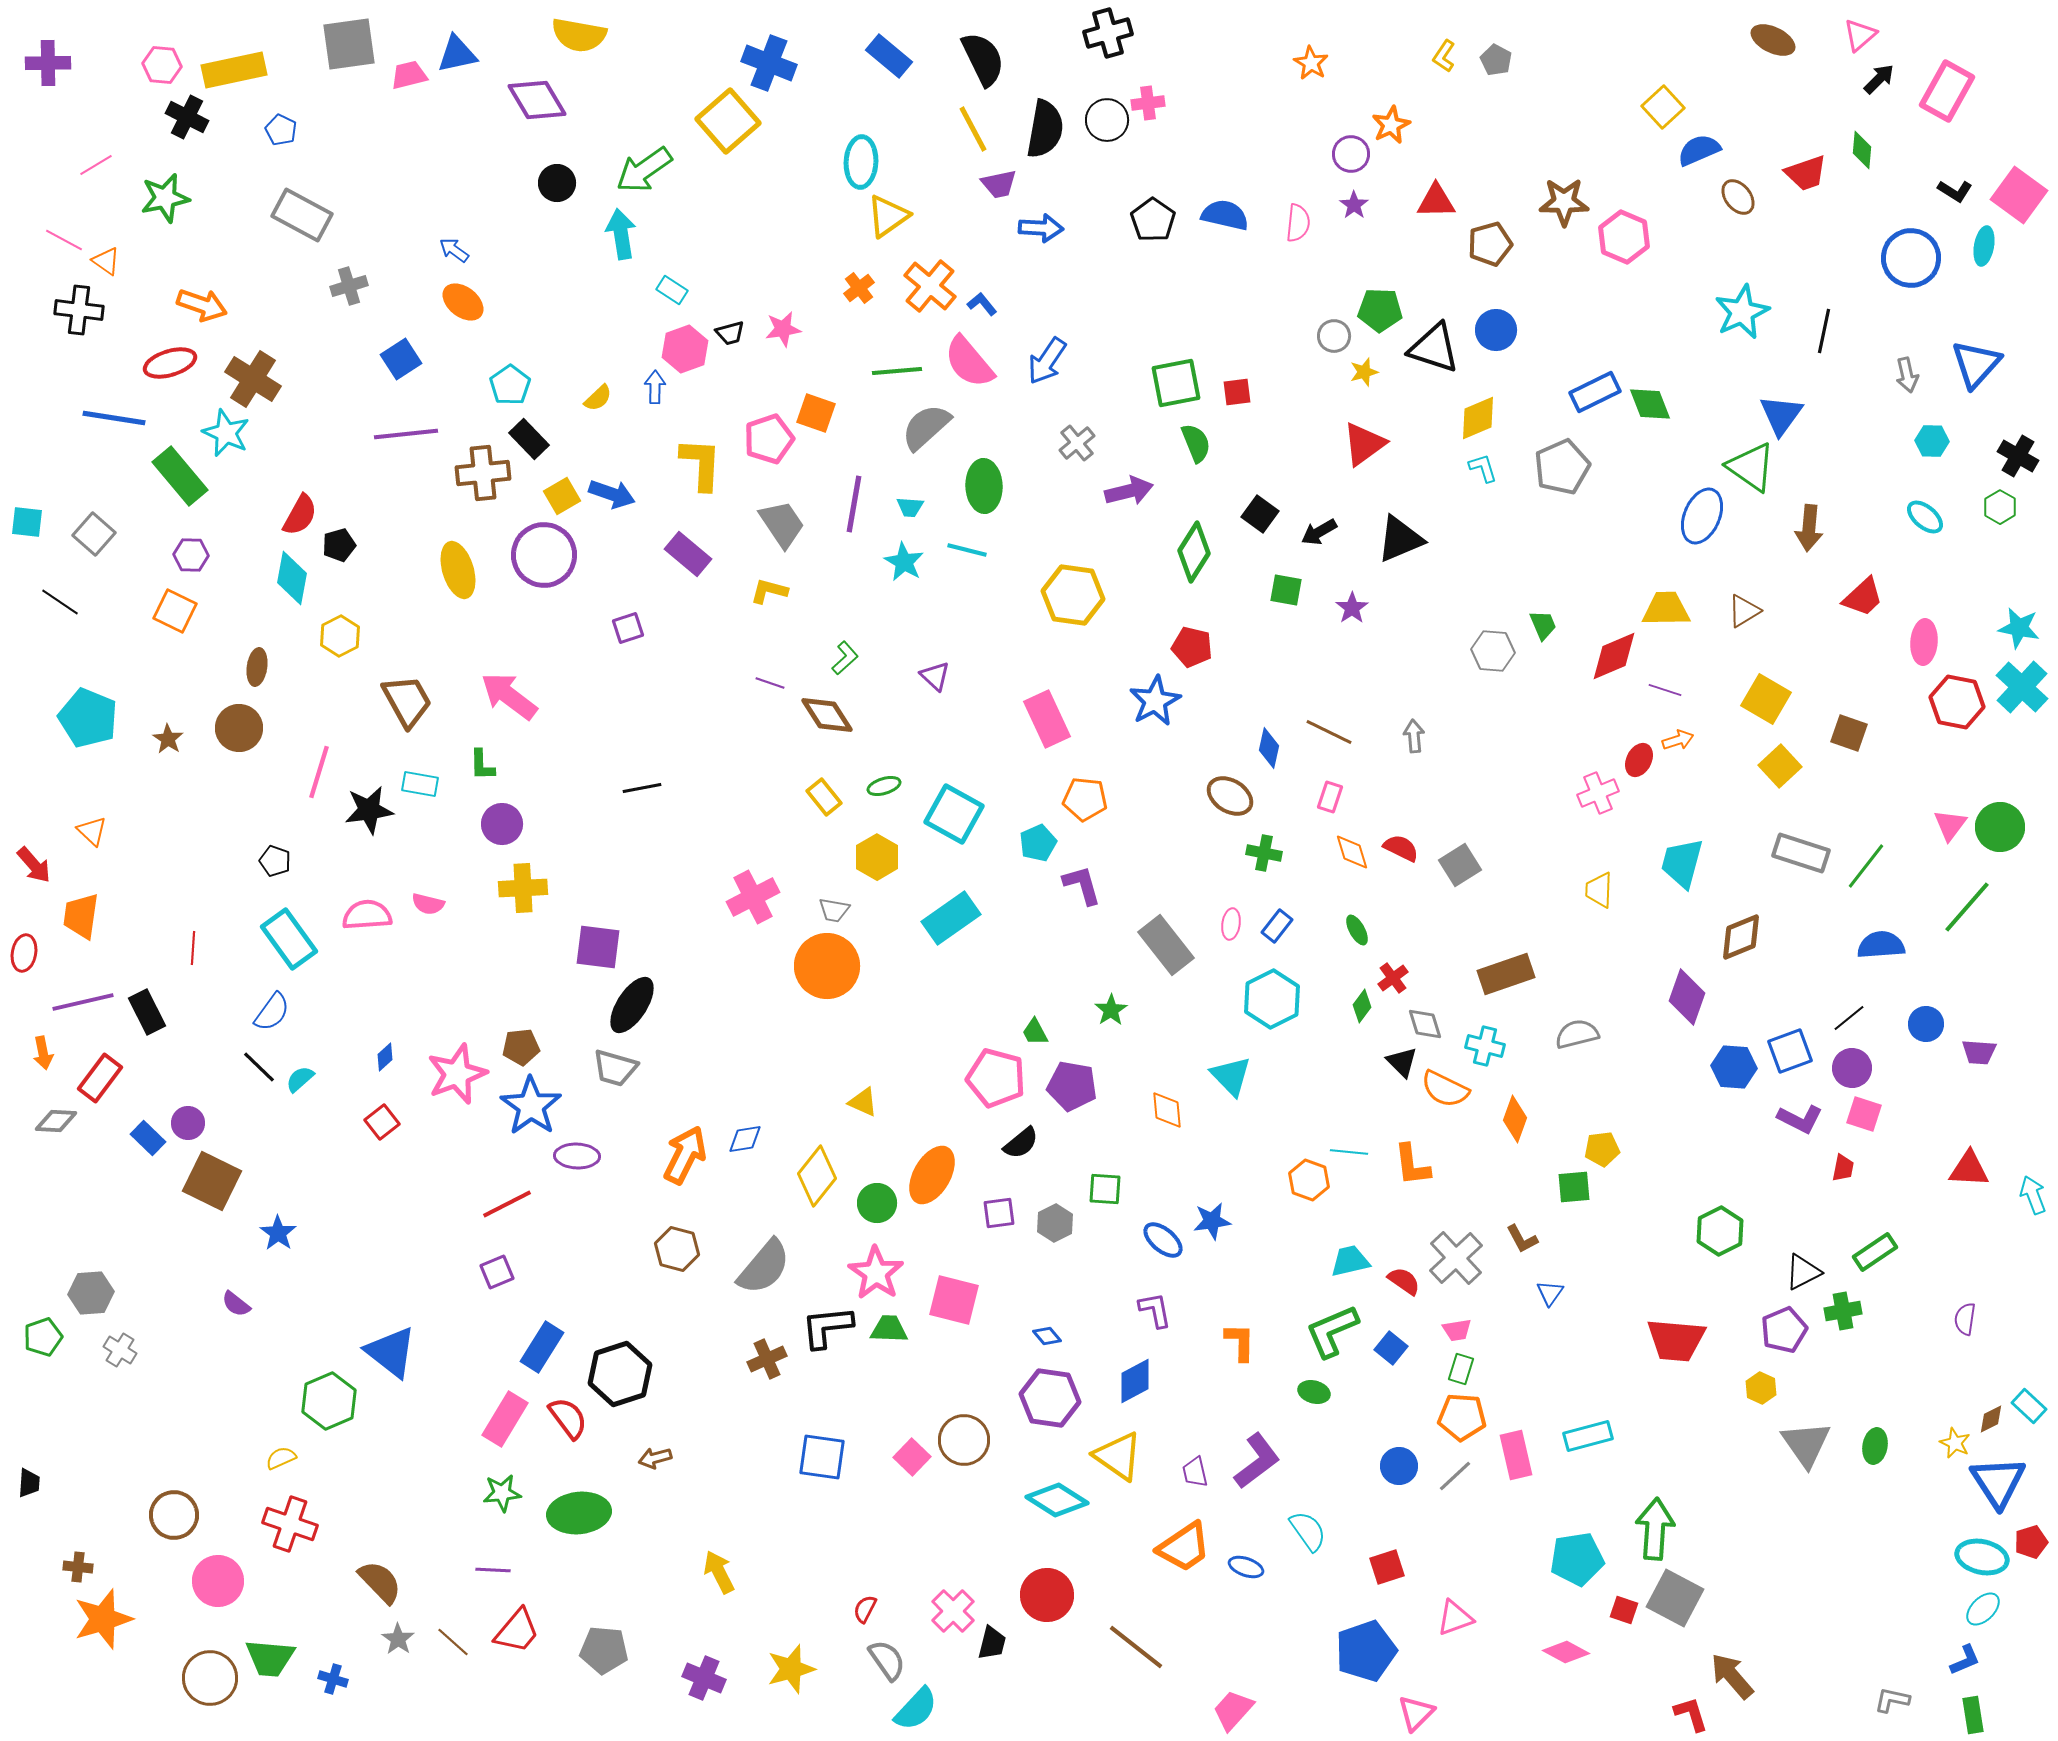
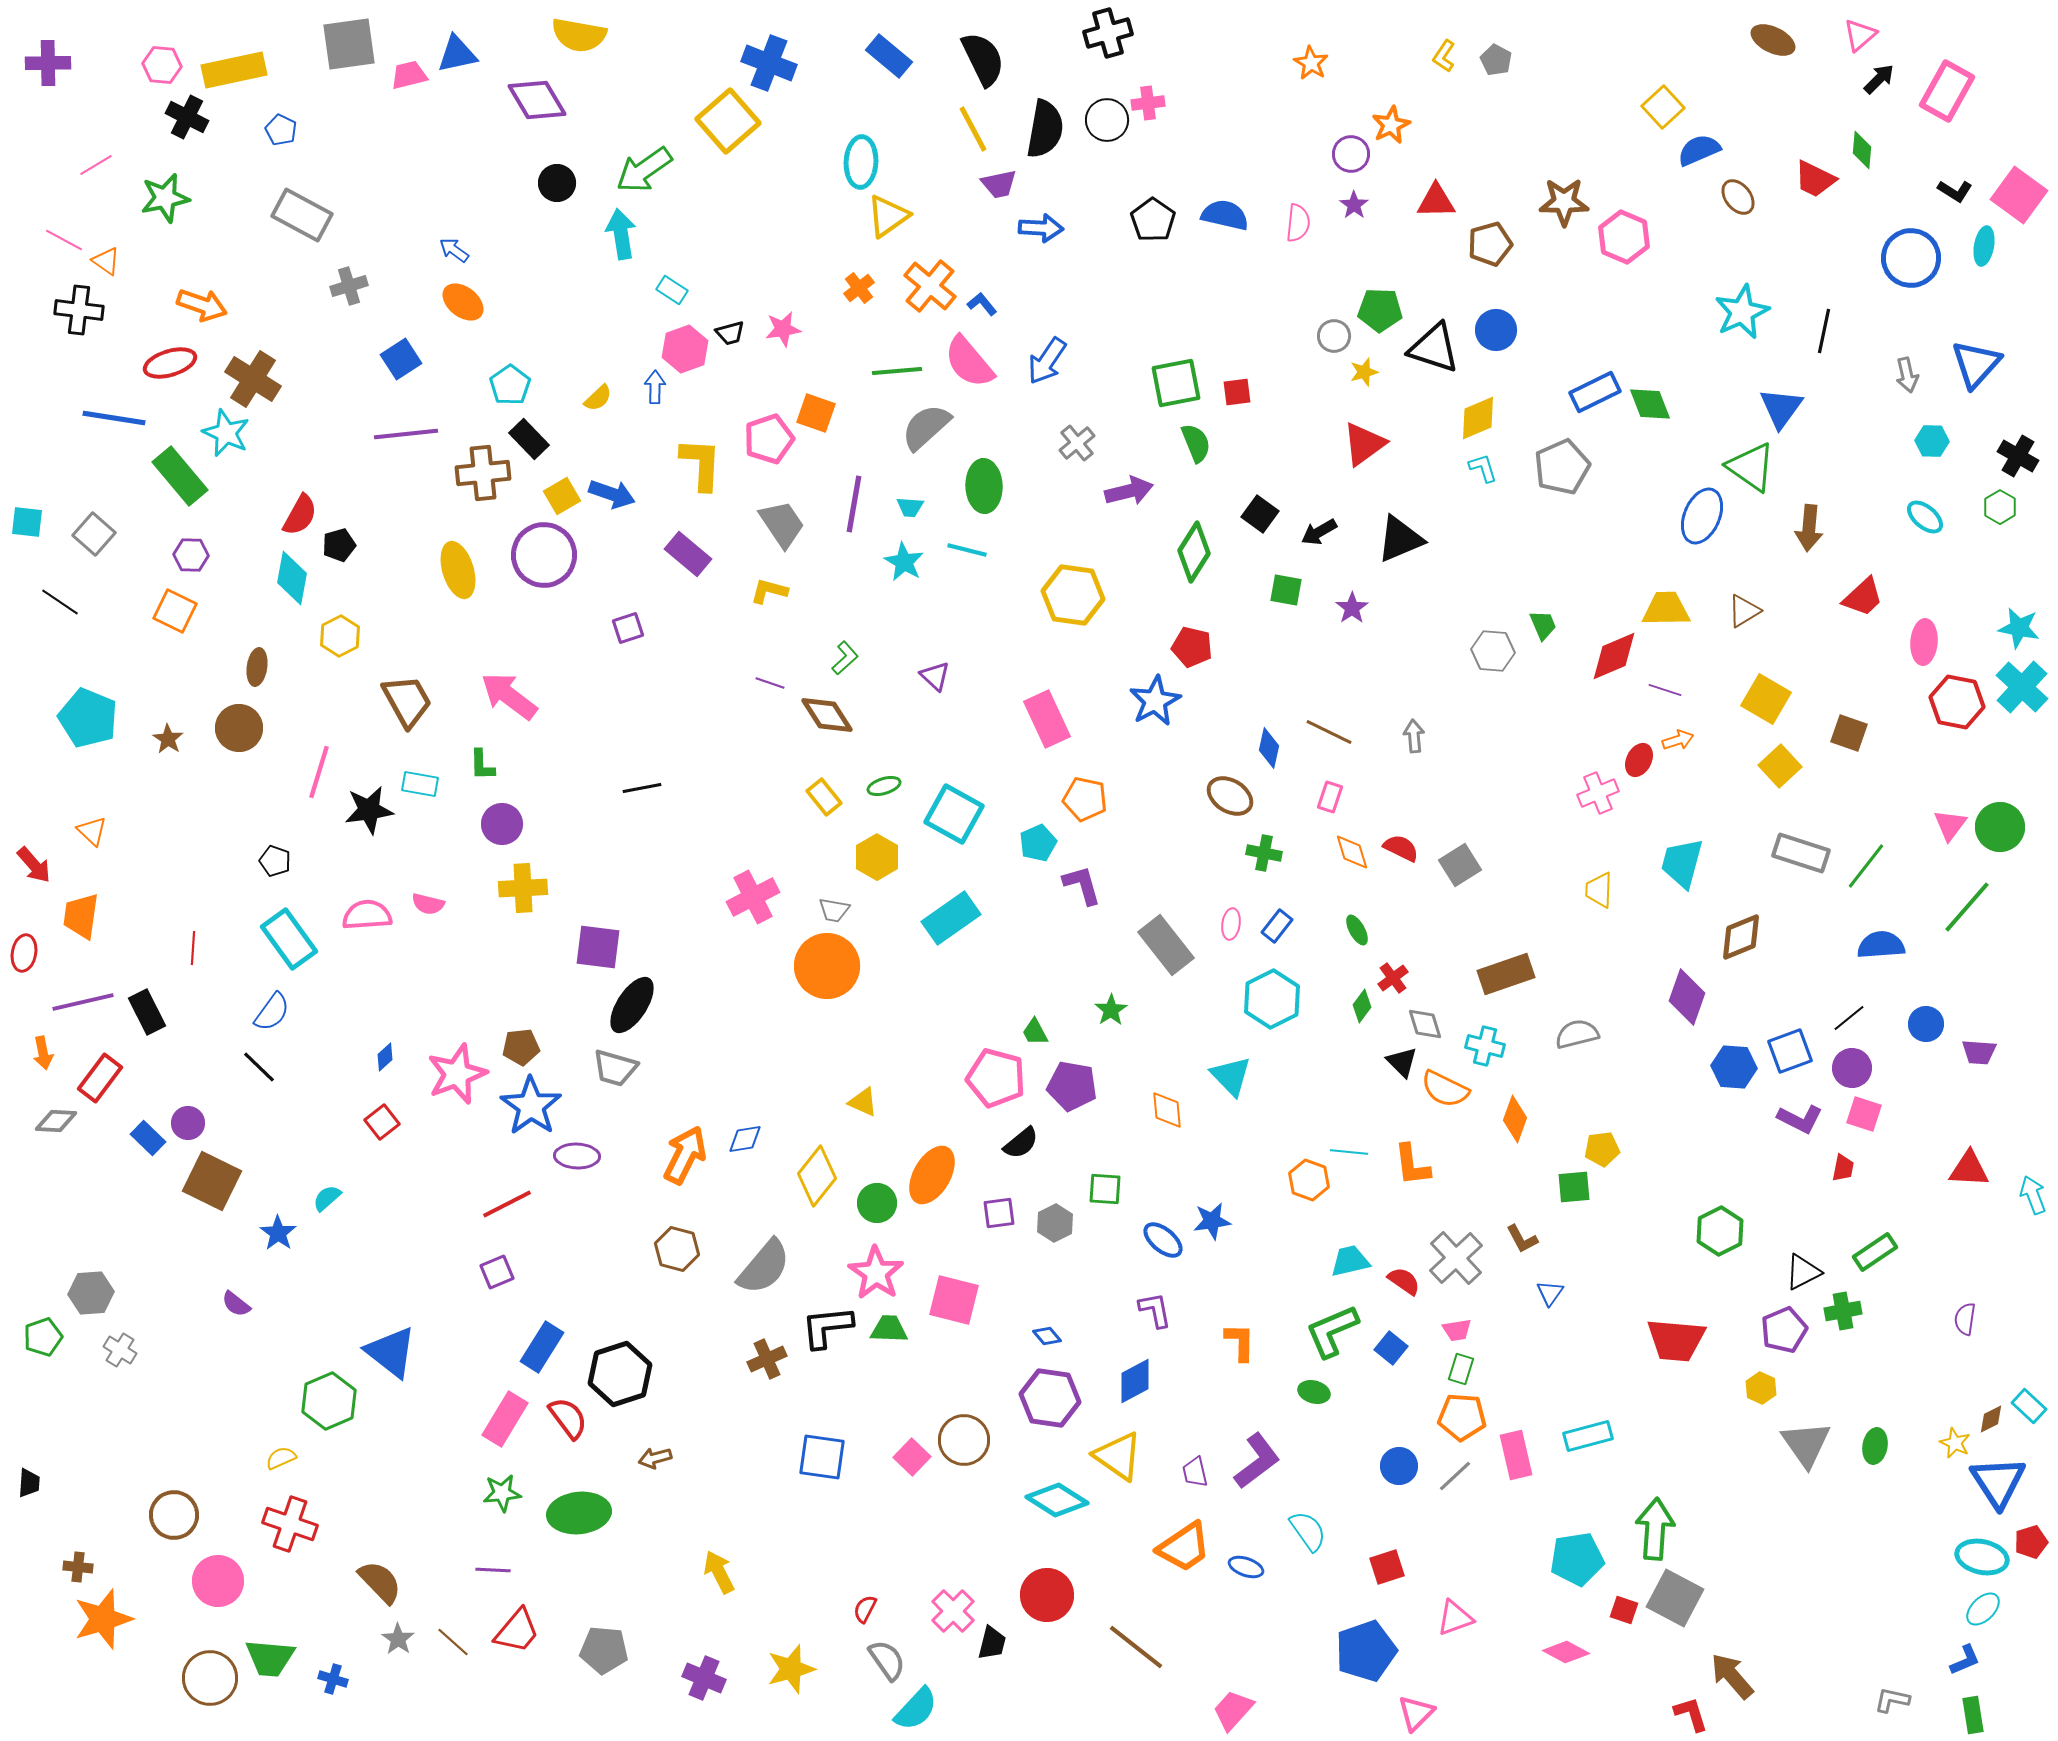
red trapezoid at (1806, 173): moved 9 px right, 6 px down; rotated 45 degrees clockwise
blue triangle at (1781, 415): moved 7 px up
orange pentagon at (1085, 799): rotated 6 degrees clockwise
cyan semicircle at (300, 1079): moved 27 px right, 119 px down
